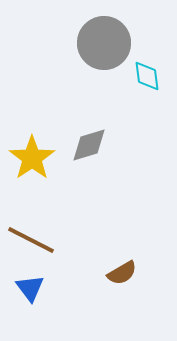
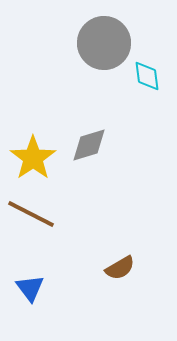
yellow star: moved 1 px right
brown line: moved 26 px up
brown semicircle: moved 2 px left, 5 px up
